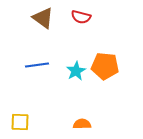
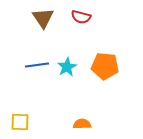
brown triangle: rotated 20 degrees clockwise
cyan star: moved 9 px left, 4 px up
